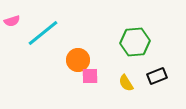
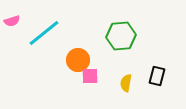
cyan line: moved 1 px right
green hexagon: moved 14 px left, 6 px up
black rectangle: rotated 54 degrees counterclockwise
yellow semicircle: rotated 42 degrees clockwise
